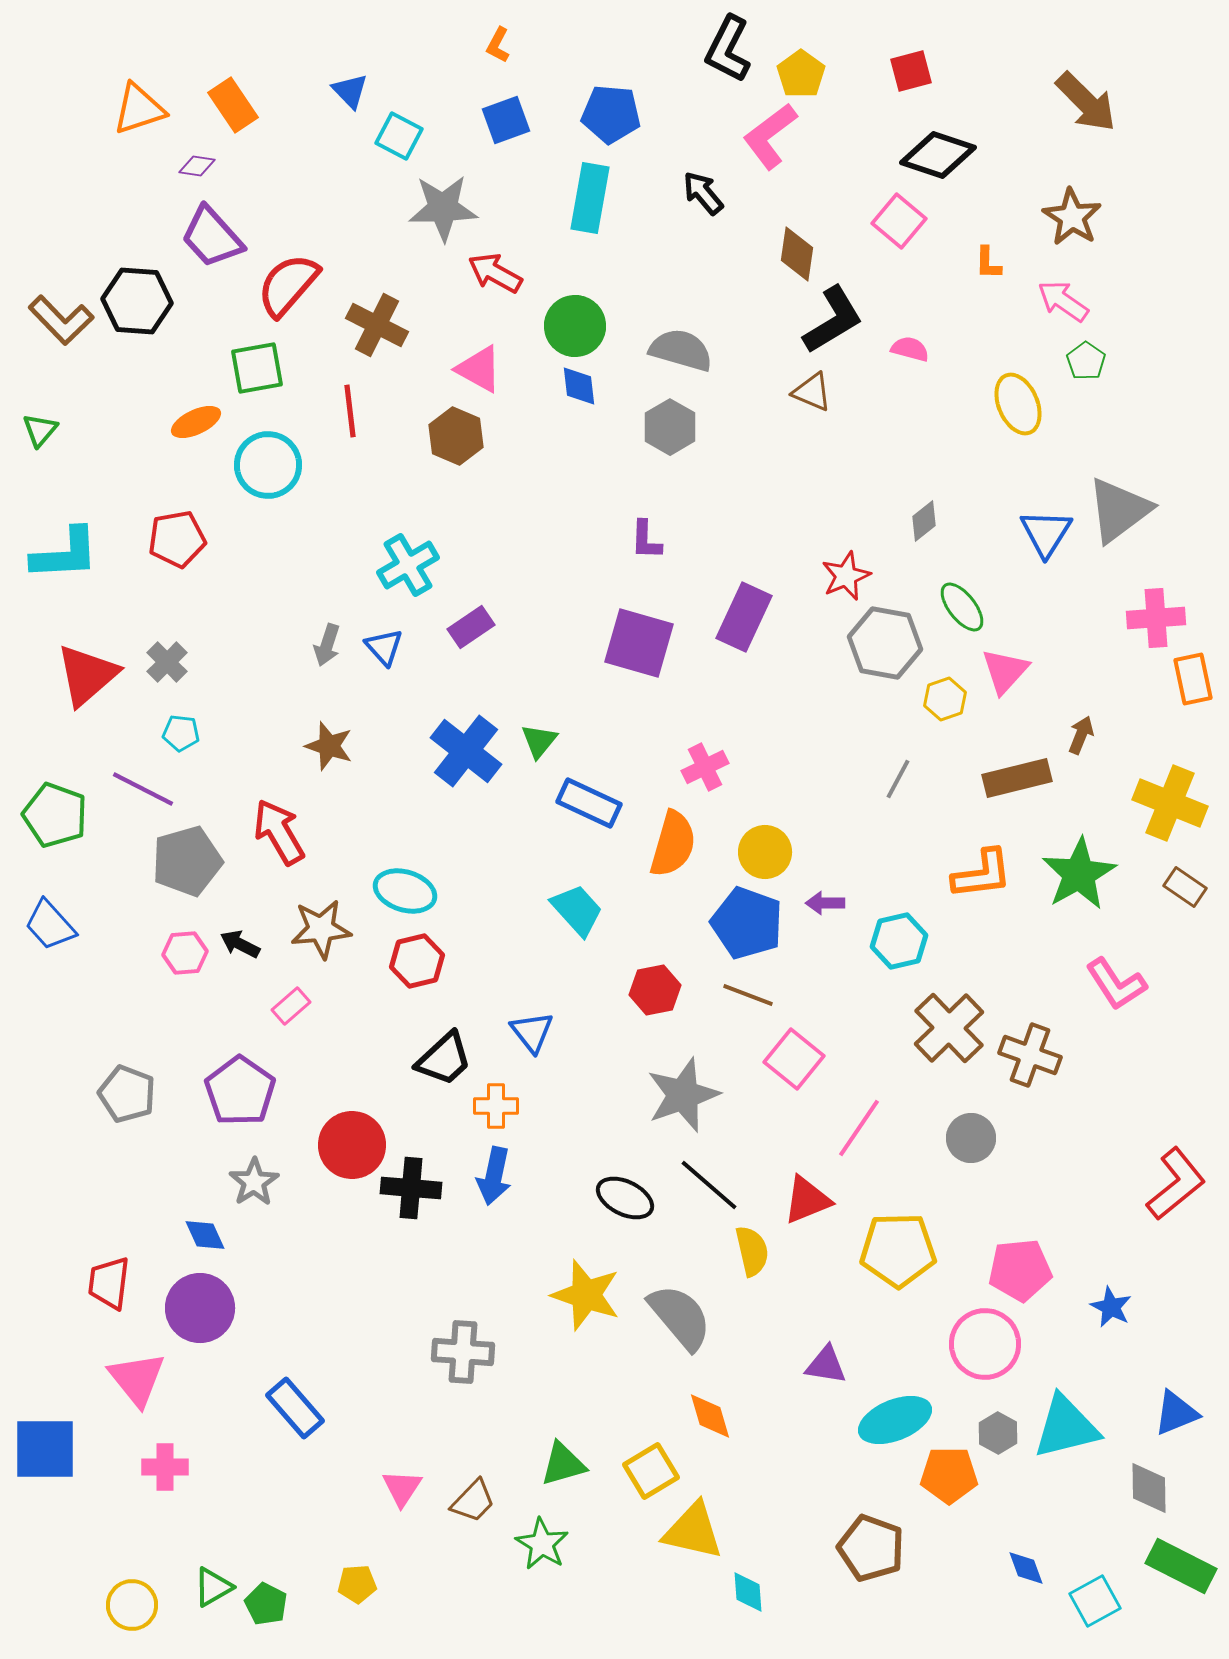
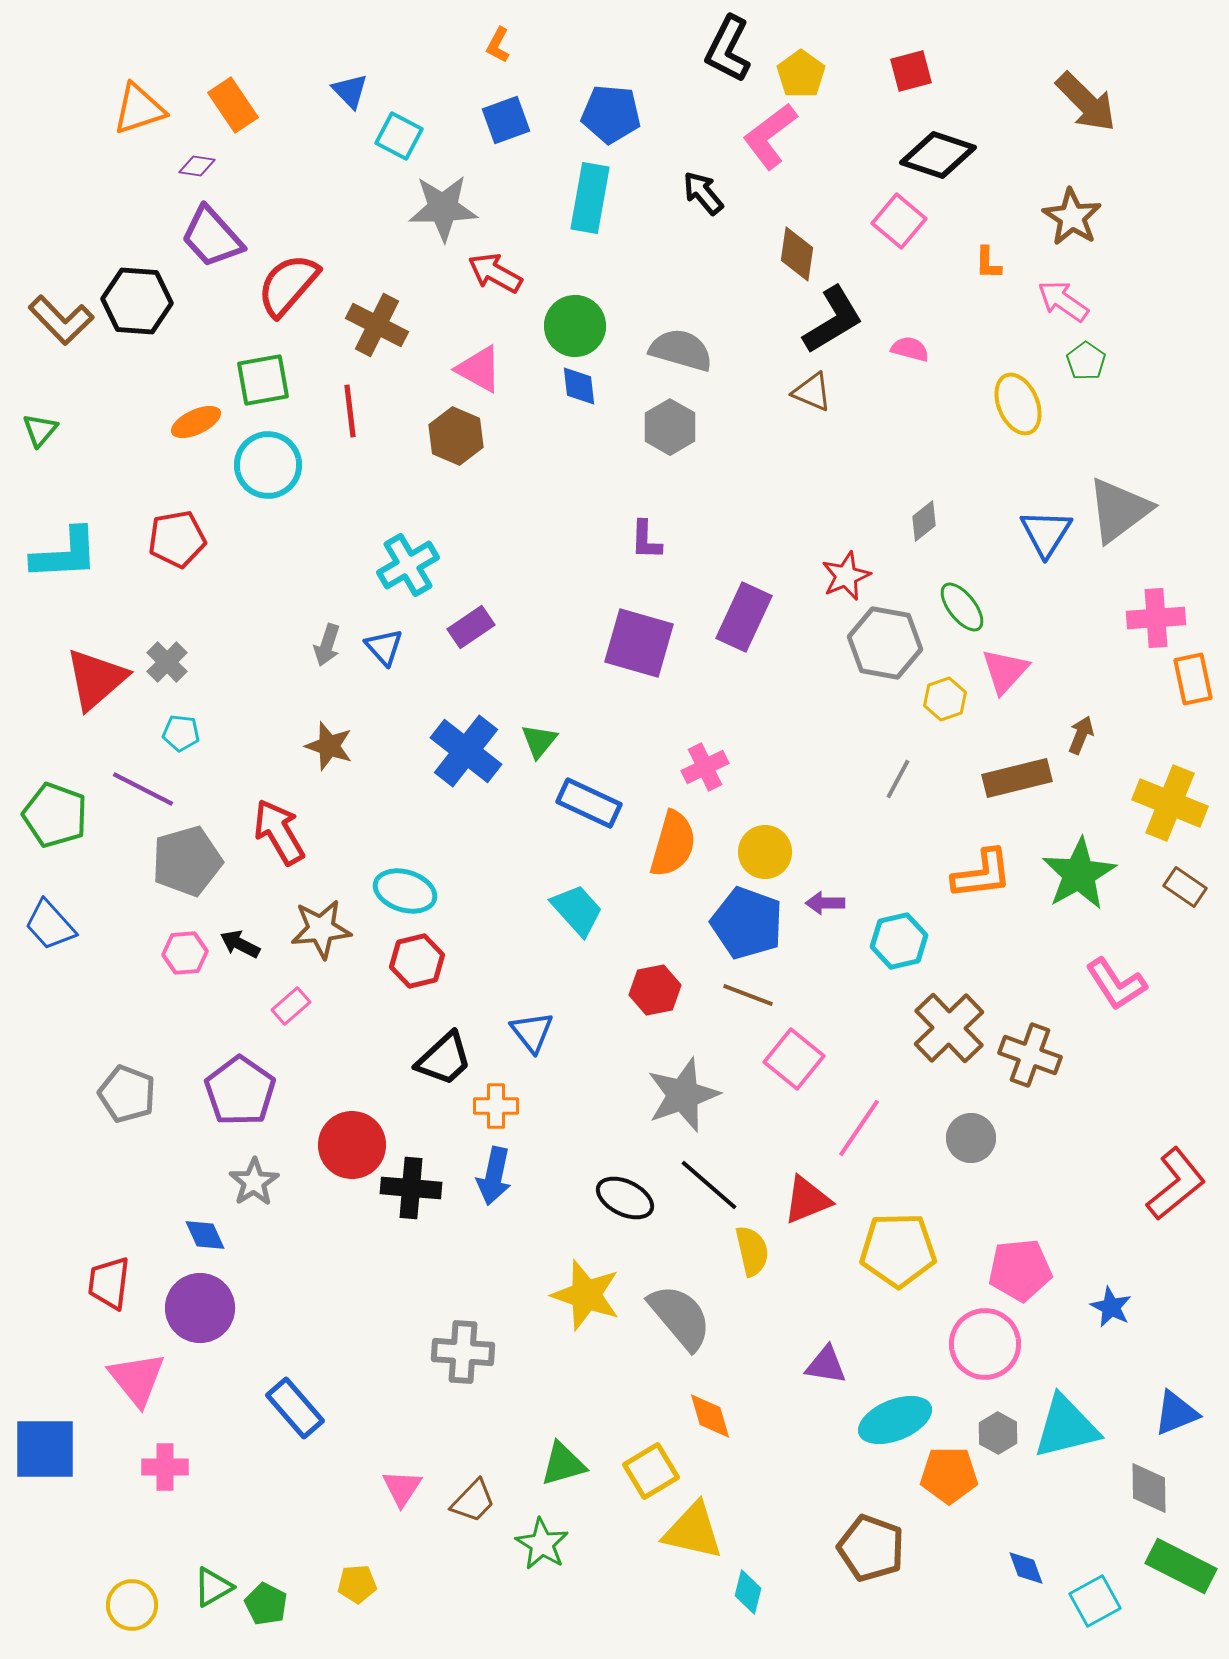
green square at (257, 368): moved 6 px right, 12 px down
red triangle at (87, 675): moved 9 px right, 4 px down
cyan diamond at (748, 1592): rotated 18 degrees clockwise
